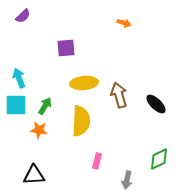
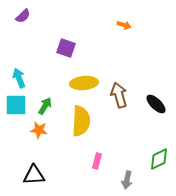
orange arrow: moved 2 px down
purple square: rotated 24 degrees clockwise
